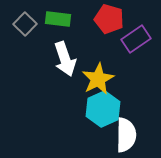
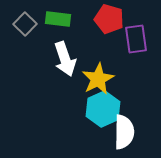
purple rectangle: rotated 64 degrees counterclockwise
white semicircle: moved 2 px left, 3 px up
